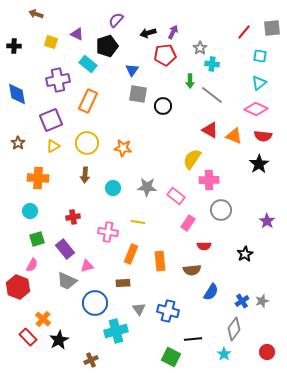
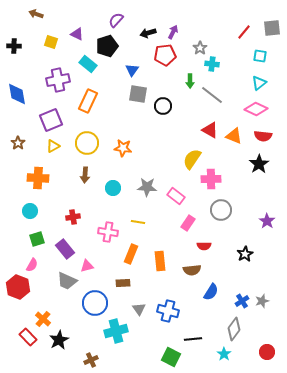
pink cross at (209, 180): moved 2 px right, 1 px up
